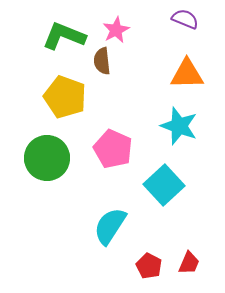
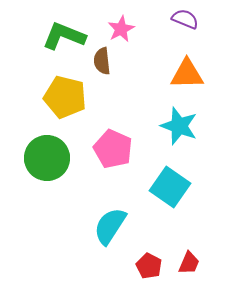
pink star: moved 5 px right, 1 px up
yellow pentagon: rotated 6 degrees counterclockwise
cyan square: moved 6 px right, 2 px down; rotated 12 degrees counterclockwise
